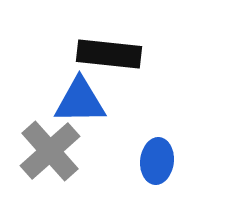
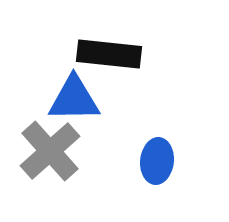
blue triangle: moved 6 px left, 2 px up
